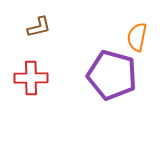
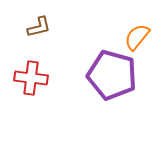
orange semicircle: rotated 28 degrees clockwise
red cross: rotated 8 degrees clockwise
